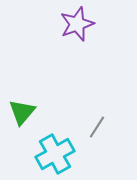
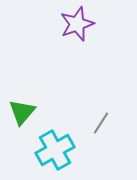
gray line: moved 4 px right, 4 px up
cyan cross: moved 4 px up
